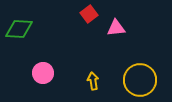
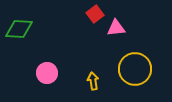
red square: moved 6 px right
pink circle: moved 4 px right
yellow circle: moved 5 px left, 11 px up
